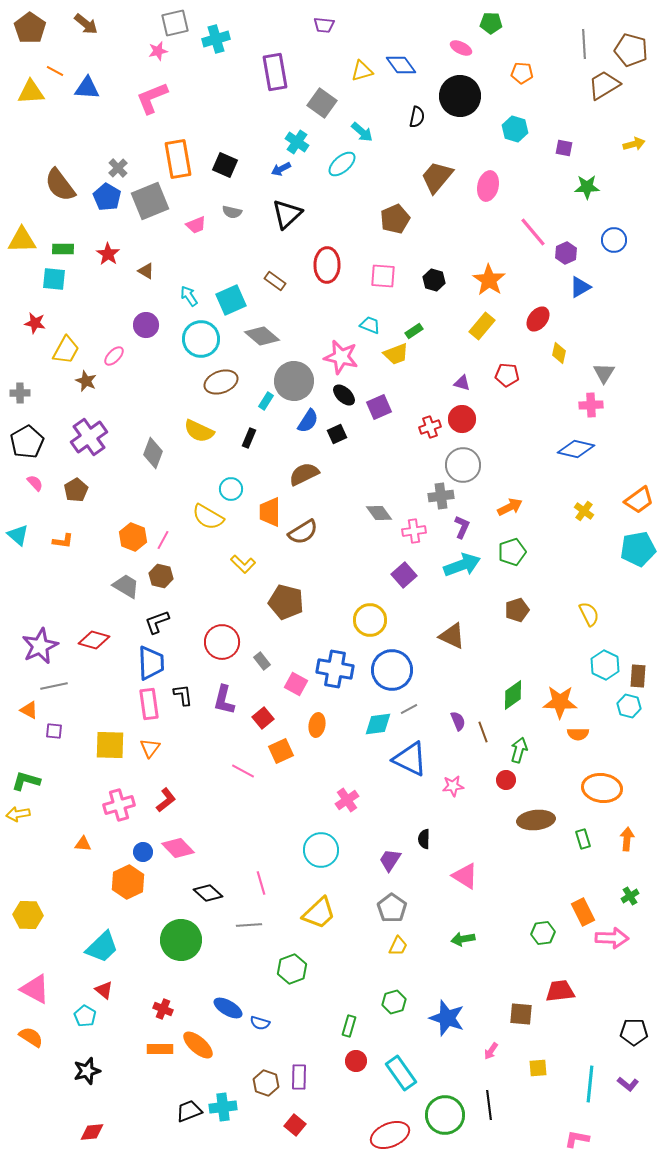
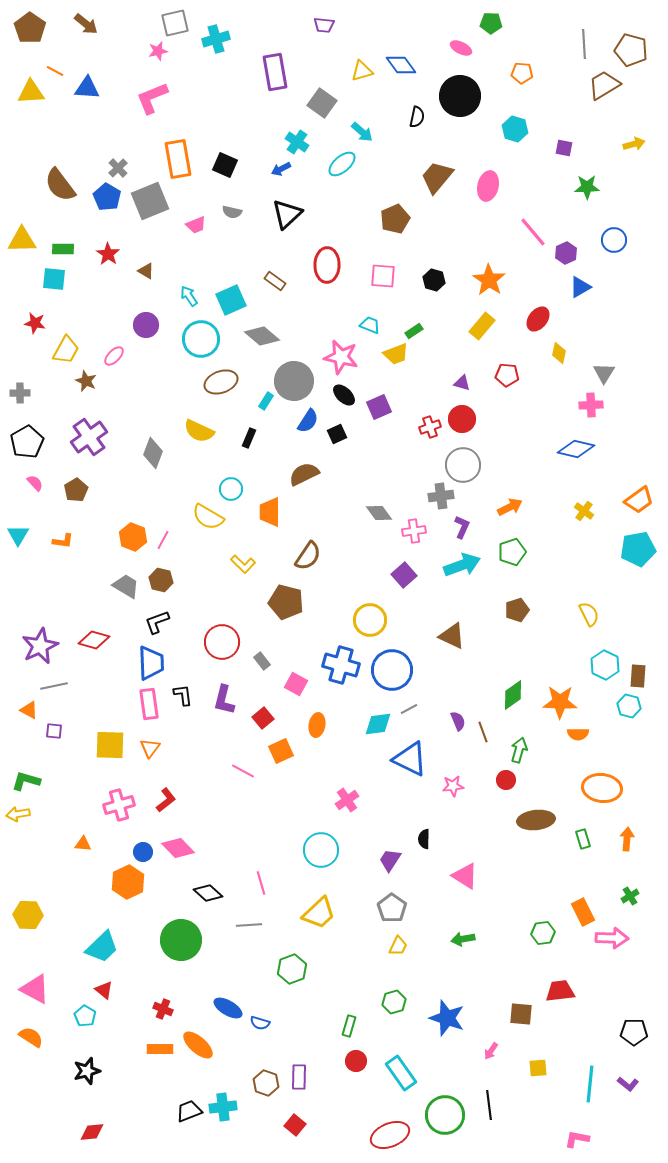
brown semicircle at (303, 532): moved 5 px right, 24 px down; rotated 24 degrees counterclockwise
cyan triangle at (18, 535): rotated 20 degrees clockwise
brown hexagon at (161, 576): moved 4 px down
blue cross at (335, 669): moved 6 px right, 4 px up; rotated 6 degrees clockwise
